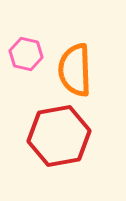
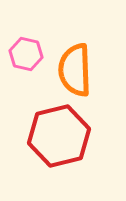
red hexagon: rotated 4 degrees counterclockwise
